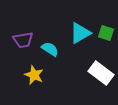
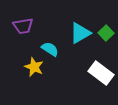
green square: rotated 28 degrees clockwise
purple trapezoid: moved 14 px up
yellow star: moved 8 px up
